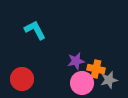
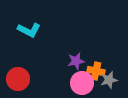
cyan L-shape: moved 6 px left; rotated 145 degrees clockwise
orange cross: moved 2 px down
red circle: moved 4 px left
